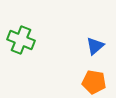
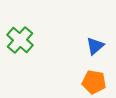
green cross: moved 1 px left; rotated 20 degrees clockwise
